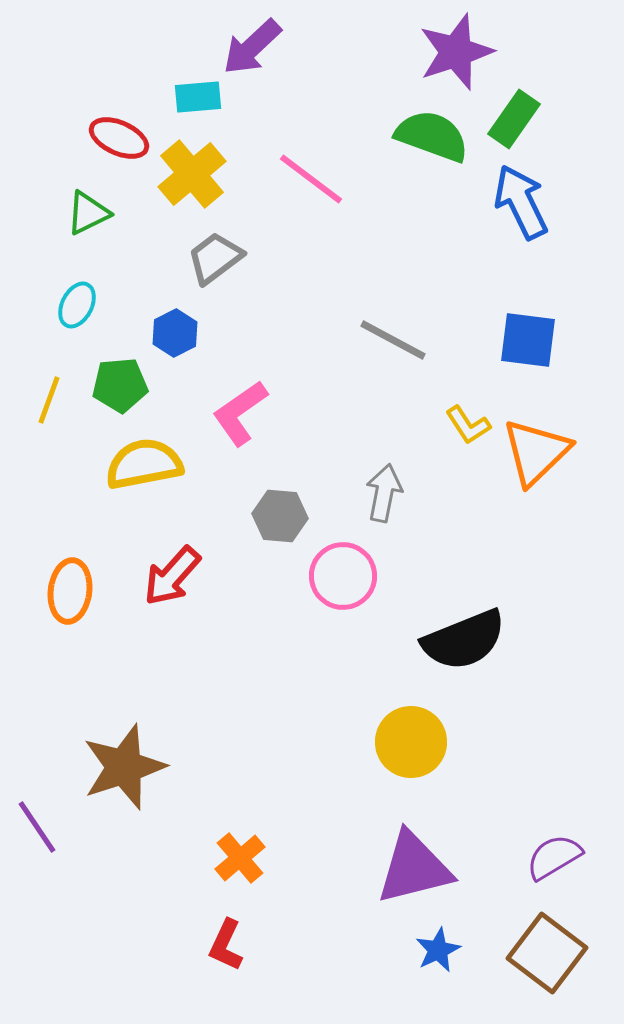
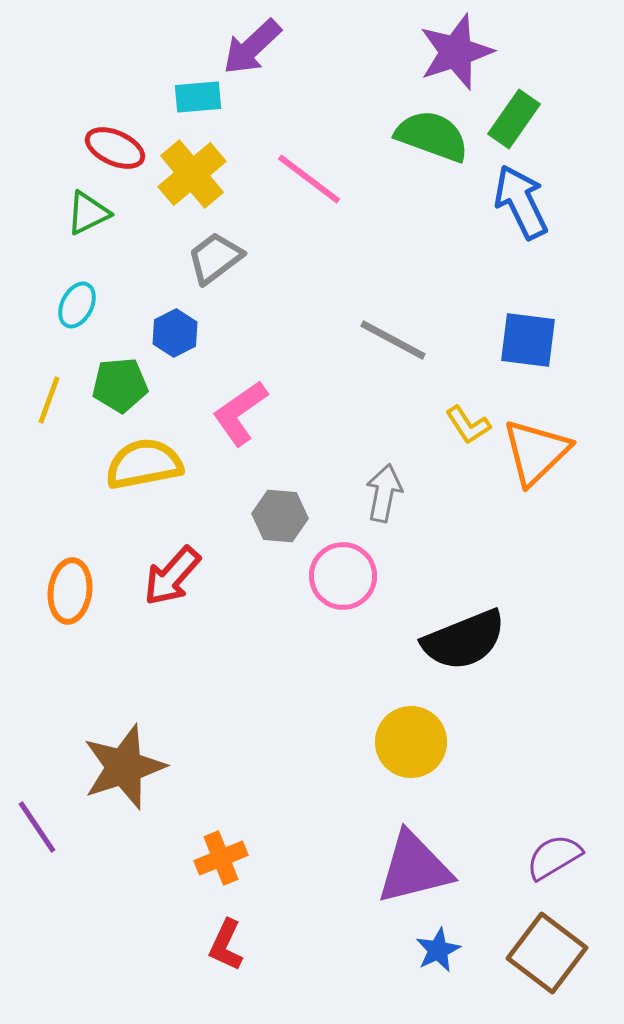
red ellipse: moved 4 px left, 10 px down
pink line: moved 2 px left
orange cross: moved 19 px left; rotated 18 degrees clockwise
